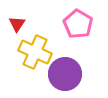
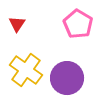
yellow cross: moved 9 px left, 18 px down; rotated 12 degrees clockwise
purple circle: moved 2 px right, 4 px down
